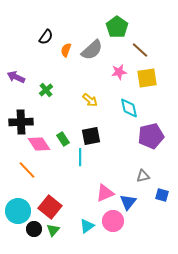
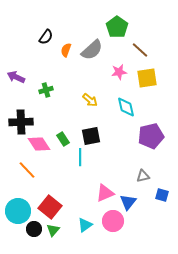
green cross: rotated 24 degrees clockwise
cyan diamond: moved 3 px left, 1 px up
cyan triangle: moved 2 px left, 1 px up
